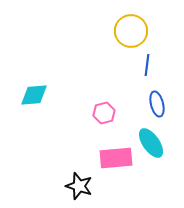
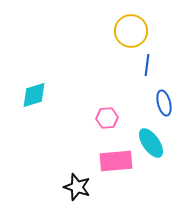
cyan diamond: rotated 12 degrees counterclockwise
blue ellipse: moved 7 px right, 1 px up
pink hexagon: moved 3 px right, 5 px down; rotated 10 degrees clockwise
pink rectangle: moved 3 px down
black star: moved 2 px left, 1 px down
